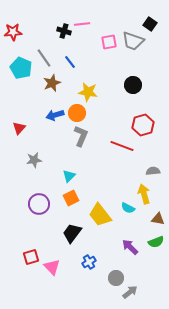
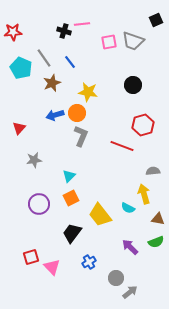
black square: moved 6 px right, 4 px up; rotated 32 degrees clockwise
